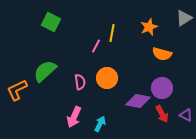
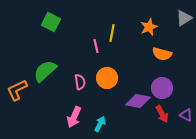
pink line: rotated 40 degrees counterclockwise
